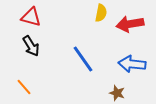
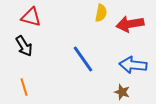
black arrow: moved 7 px left
blue arrow: moved 1 px right, 1 px down
orange line: rotated 24 degrees clockwise
brown star: moved 5 px right, 1 px up
